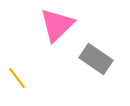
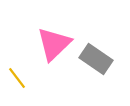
pink triangle: moved 3 px left, 19 px down
